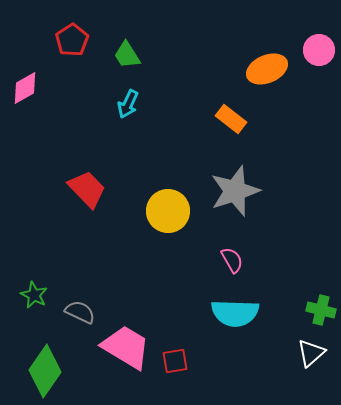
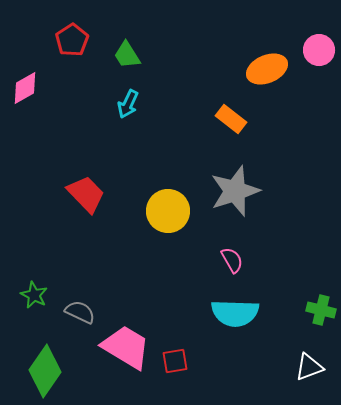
red trapezoid: moved 1 px left, 5 px down
white triangle: moved 2 px left, 14 px down; rotated 20 degrees clockwise
